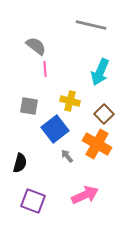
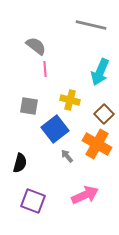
yellow cross: moved 1 px up
